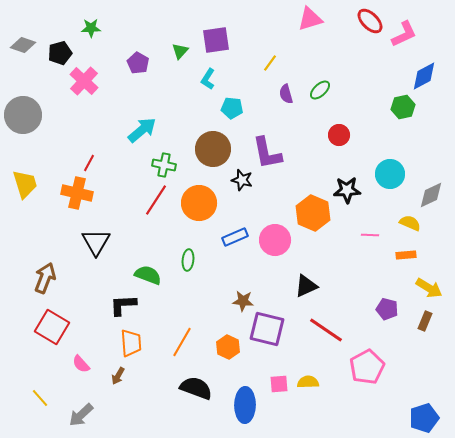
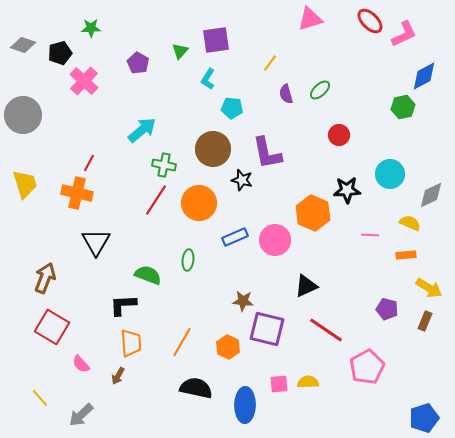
black semicircle at (196, 388): rotated 8 degrees counterclockwise
